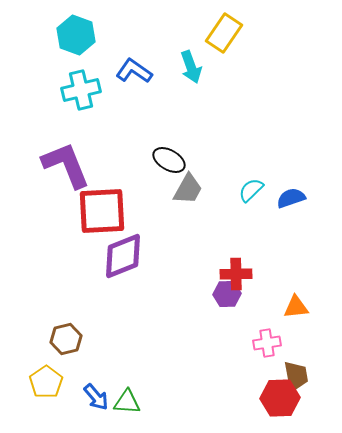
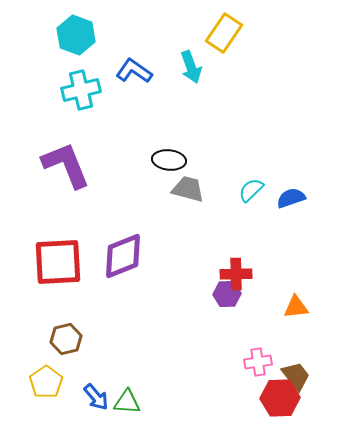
black ellipse: rotated 24 degrees counterclockwise
gray trapezoid: rotated 104 degrees counterclockwise
red square: moved 44 px left, 51 px down
pink cross: moved 9 px left, 19 px down
brown trapezoid: rotated 28 degrees counterclockwise
